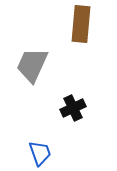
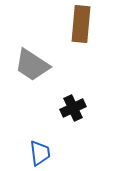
gray trapezoid: rotated 81 degrees counterclockwise
blue trapezoid: rotated 12 degrees clockwise
